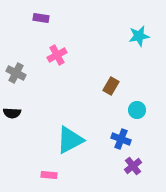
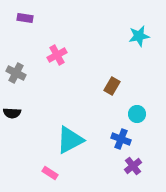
purple rectangle: moved 16 px left
brown rectangle: moved 1 px right
cyan circle: moved 4 px down
pink rectangle: moved 1 px right, 2 px up; rotated 28 degrees clockwise
